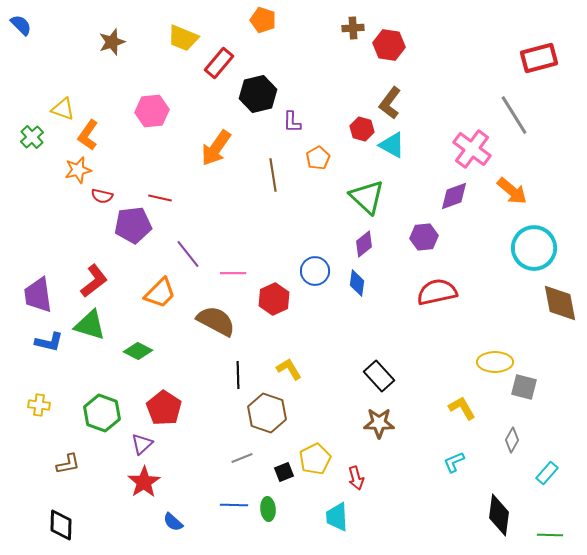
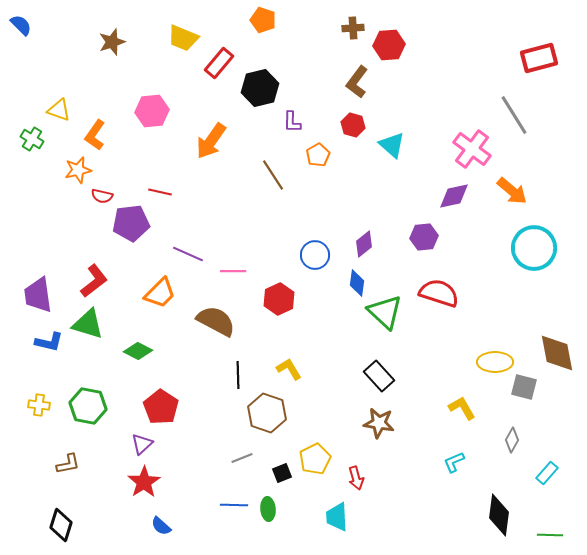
red hexagon at (389, 45): rotated 12 degrees counterclockwise
black hexagon at (258, 94): moved 2 px right, 6 px up
brown L-shape at (390, 103): moved 33 px left, 21 px up
yellow triangle at (63, 109): moved 4 px left, 1 px down
red hexagon at (362, 129): moved 9 px left, 4 px up
orange L-shape at (88, 135): moved 7 px right
green cross at (32, 137): moved 2 px down; rotated 15 degrees counterclockwise
cyan triangle at (392, 145): rotated 12 degrees clockwise
orange arrow at (216, 148): moved 5 px left, 7 px up
orange pentagon at (318, 158): moved 3 px up
brown line at (273, 175): rotated 24 degrees counterclockwise
purple diamond at (454, 196): rotated 8 degrees clockwise
green triangle at (367, 197): moved 18 px right, 115 px down
red line at (160, 198): moved 6 px up
purple pentagon at (133, 225): moved 2 px left, 2 px up
purple line at (188, 254): rotated 28 degrees counterclockwise
blue circle at (315, 271): moved 16 px up
pink line at (233, 273): moved 2 px up
red semicircle at (437, 292): moved 2 px right, 1 px down; rotated 30 degrees clockwise
red hexagon at (274, 299): moved 5 px right
brown diamond at (560, 303): moved 3 px left, 50 px down
green triangle at (90, 325): moved 2 px left, 1 px up
red pentagon at (164, 408): moved 3 px left, 1 px up
green hexagon at (102, 413): moved 14 px left, 7 px up; rotated 9 degrees counterclockwise
brown star at (379, 423): rotated 8 degrees clockwise
black square at (284, 472): moved 2 px left, 1 px down
blue semicircle at (173, 522): moved 12 px left, 4 px down
black diamond at (61, 525): rotated 16 degrees clockwise
